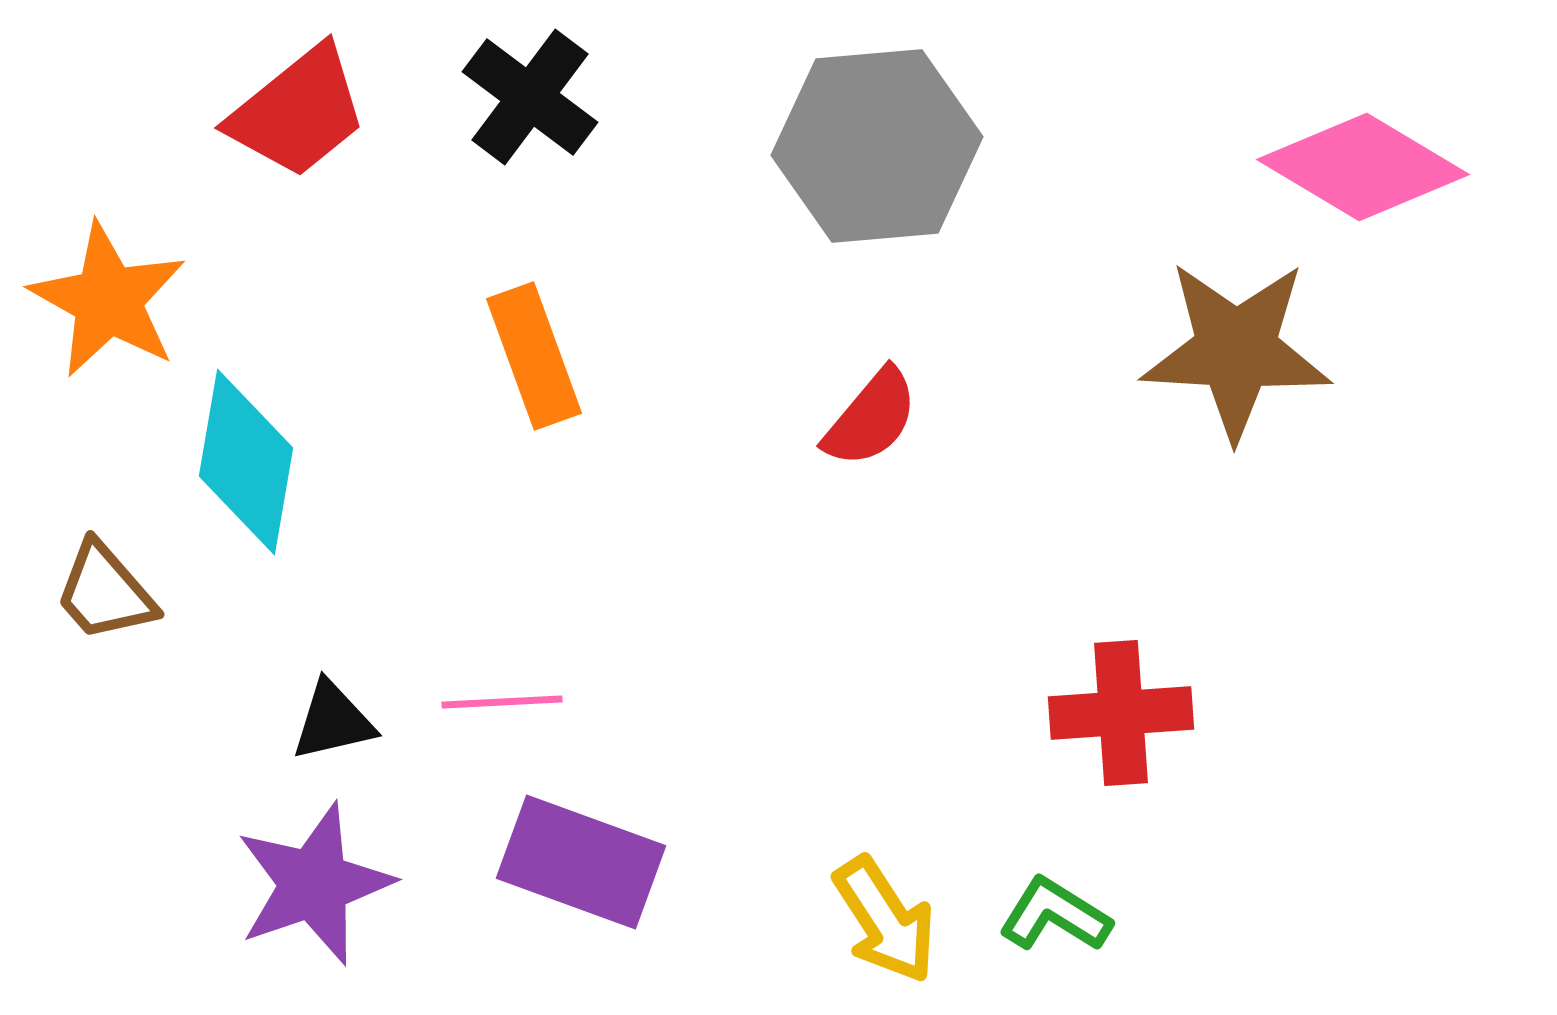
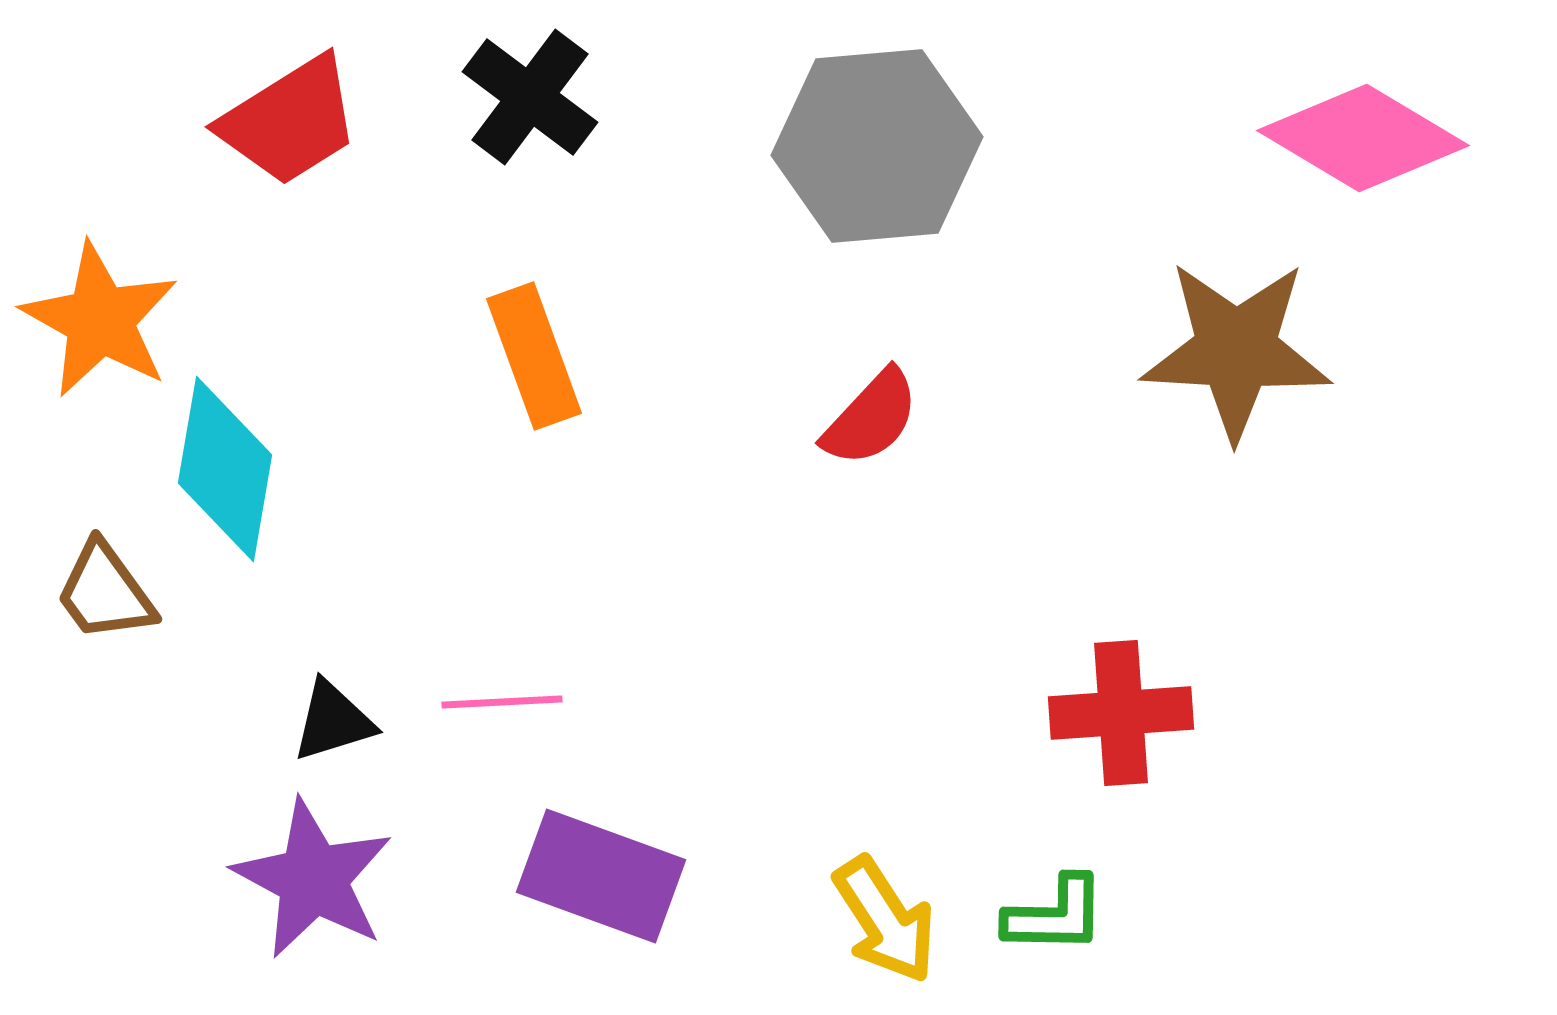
red trapezoid: moved 8 px left, 9 px down; rotated 7 degrees clockwise
pink diamond: moved 29 px up
orange star: moved 8 px left, 20 px down
red semicircle: rotated 3 degrees clockwise
cyan diamond: moved 21 px left, 7 px down
brown trapezoid: rotated 5 degrees clockwise
black triangle: rotated 4 degrees counterclockwise
purple rectangle: moved 20 px right, 14 px down
purple star: moved 1 px left, 5 px up; rotated 25 degrees counterclockwise
green L-shape: rotated 149 degrees clockwise
